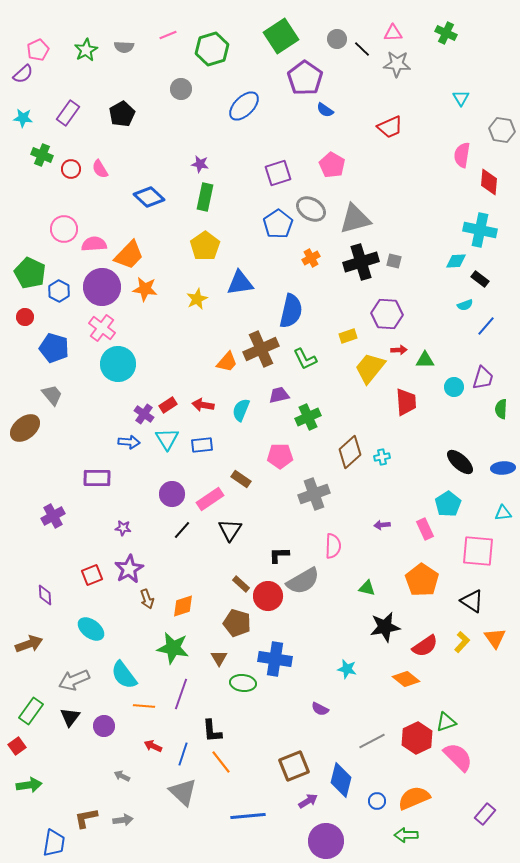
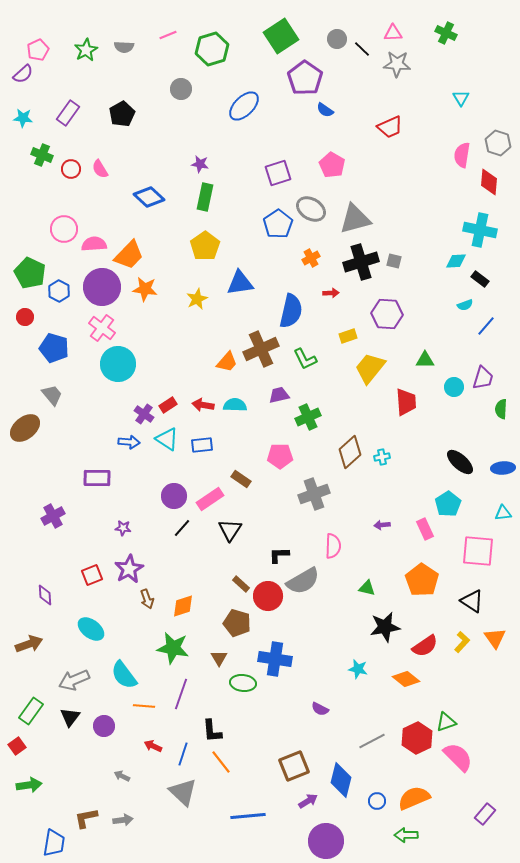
gray hexagon at (502, 130): moved 4 px left, 13 px down; rotated 10 degrees clockwise
red arrow at (399, 350): moved 68 px left, 57 px up
cyan semicircle at (241, 410): moved 6 px left, 5 px up; rotated 70 degrees clockwise
cyan triangle at (167, 439): rotated 25 degrees counterclockwise
purple circle at (172, 494): moved 2 px right, 2 px down
black line at (182, 530): moved 2 px up
cyan star at (347, 669): moved 11 px right
